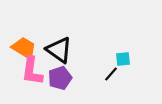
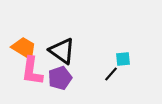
black triangle: moved 3 px right, 1 px down
